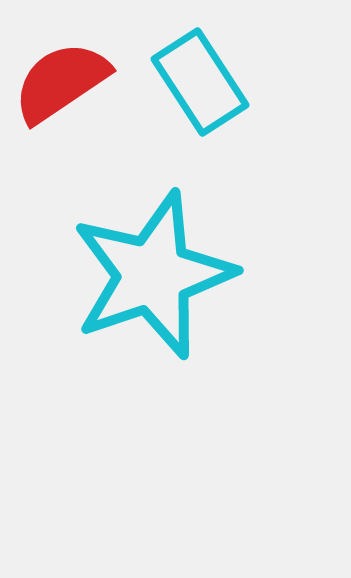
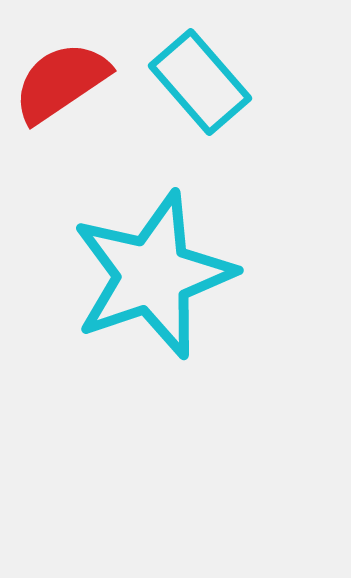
cyan rectangle: rotated 8 degrees counterclockwise
